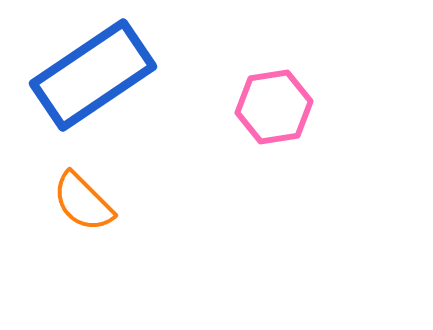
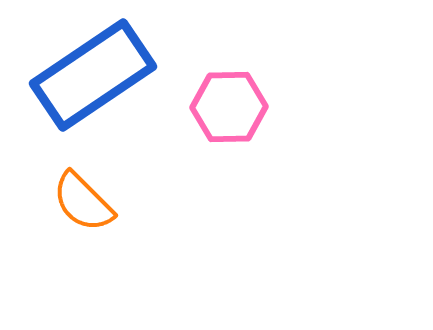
pink hexagon: moved 45 px left; rotated 8 degrees clockwise
